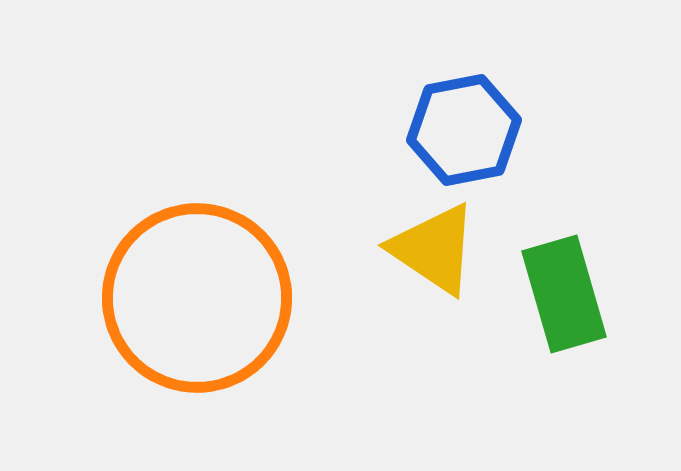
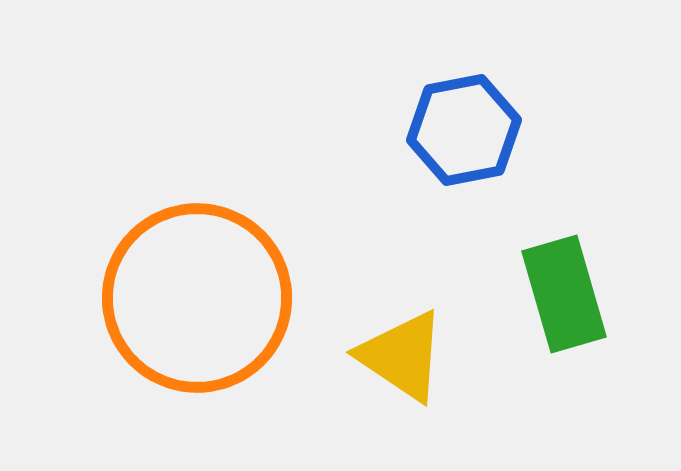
yellow triangle: moved 32 px left, 107 px down
